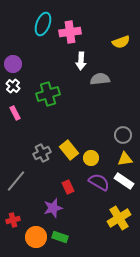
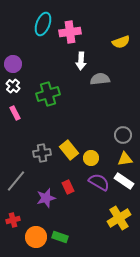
gray cross: rotated 18 degrees clockwise
purple star: moved 7 px left, 10 px up
